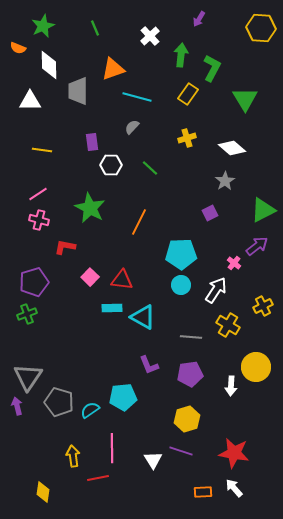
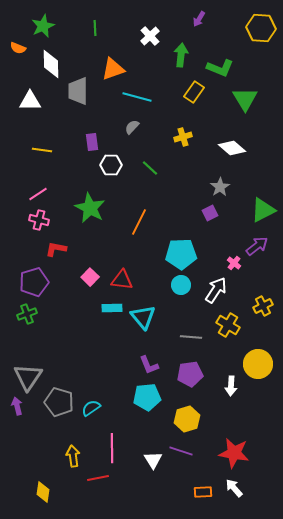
green line at (95, 28): rotated 21 degrees clockwise
white diamond at (49, 65): moved 2 px right, 1 px up
green L-shape at (212, 68): moved 8 px right; rotated 84 degrees clockwise
yellow rectangle at (188, 94): moved 6 px right, 2 px up
yellow cross at (187, 138): moved 4 px left, 1 px up
gray star at (225, 181): moved 5 px left, 6 px down
red L-shape at (65, 247): moved 9 px left, 2 px down
cyan triangle at (143, 317): rotated 20 degrees clockwise
yellow circle at (256, 367): moved 2 px right, 3 px up
cyan pentagon at (123, 397): moved 24 px right
cyan semicircle at (90, 410): moved 1 px right, 2 px up
